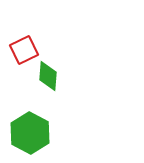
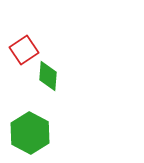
red square: rotated 8 degrees counterclockwise
